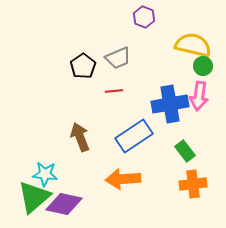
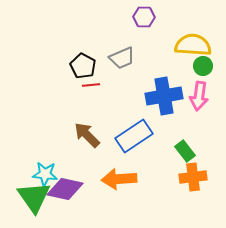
purple hexagon: rotated 20 degrees counterclockwise
yellow semicircle: rotated 9 degrees counterclockwise
gray trapezoid: moved 4 px right
black pentagon: rotated 10 degrees counterclockwise
red line: moved 23 px left, 6 px up
blue cross: moved 6 px left, 8 px up
brown arrow: moved 7 px right, 2 px up; rotated 24 degrees counterclockwise
orange arrow: moved 4 px left
orange cross: moved 7 px up
green triangle: rotated 24 degrees counterclockwise
purple diamond: moved 1 px right, 15 px up
